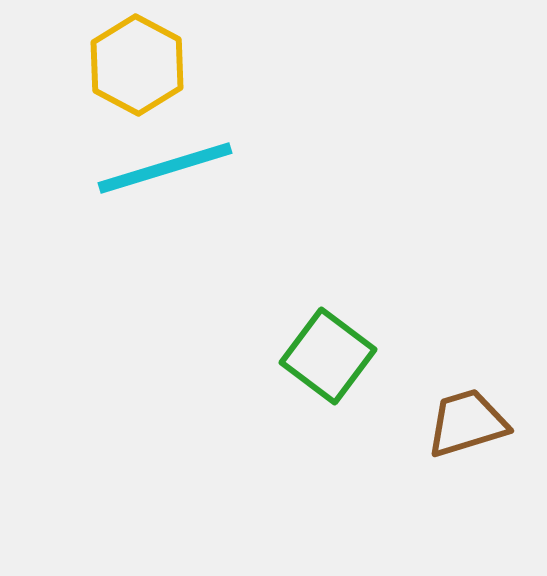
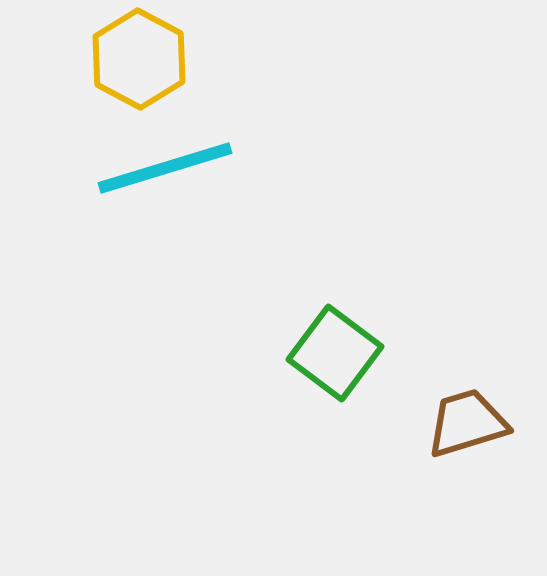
yellow hexagon: moved 2 px right, 6 px up
green square: moved 7 px right, 3 px up
